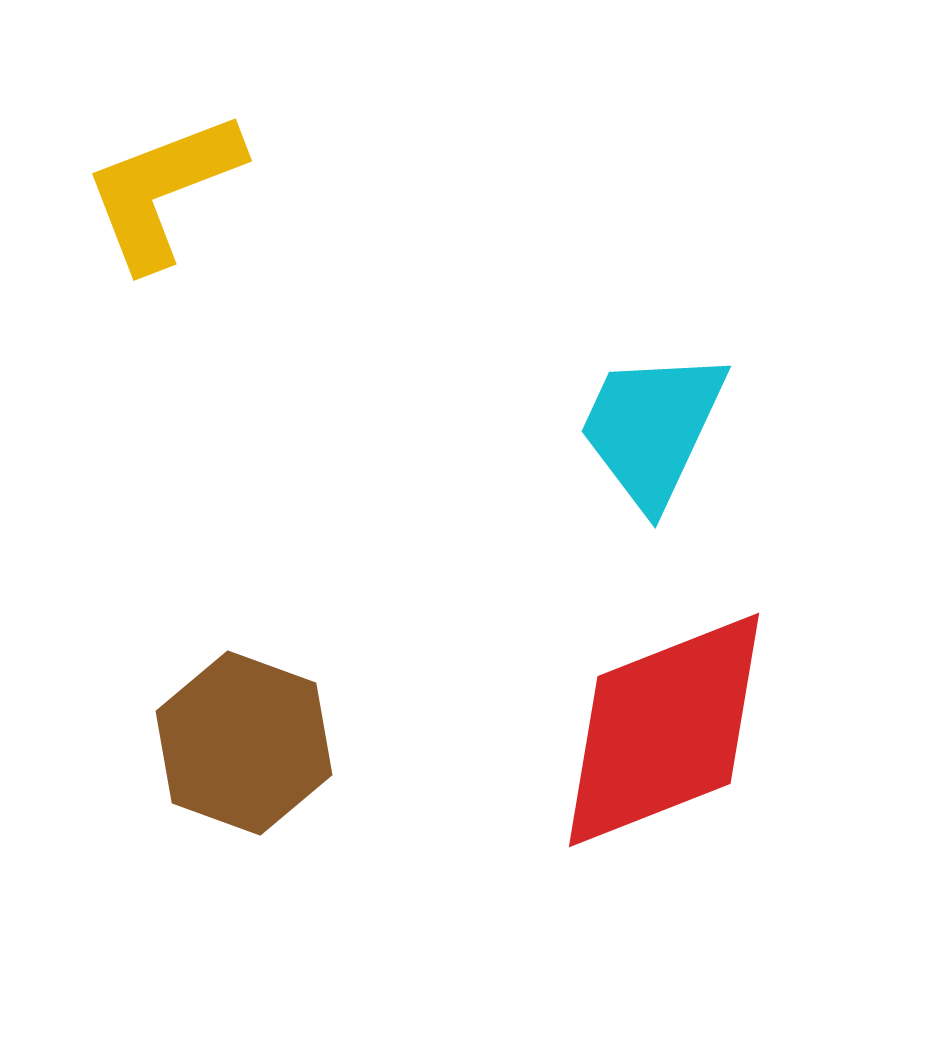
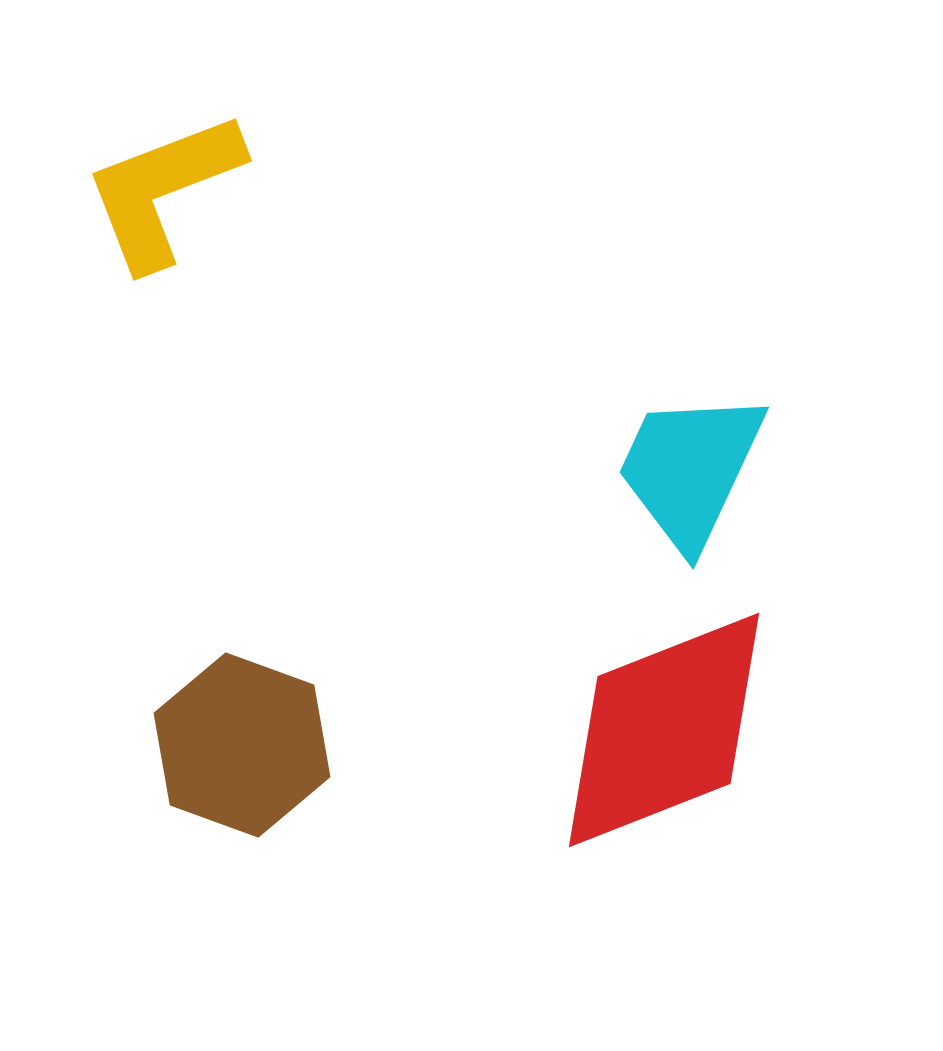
cyan trapezoid: moved 38 px right, 41 px down
brown hexagon: moved 2 px left, 2 px down
